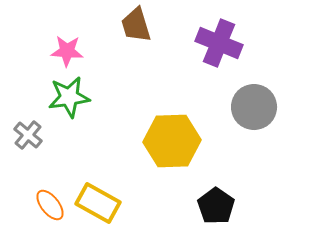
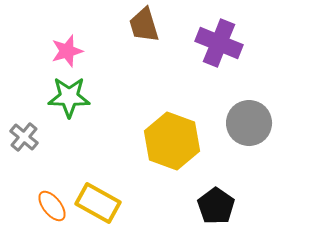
brown trapezoid: moved 8 px right
pink star: rotated 20 degrees counterclockwise
green star: rotated 9 degrees clockwise
gray circle: moved 5 px left, 16 px down
gray cross: moved 4 px left, 2 px down
yellow hexagon: rotated 22 degrees clockwise
orange ellipse: moved 2 px right, 1 px down
